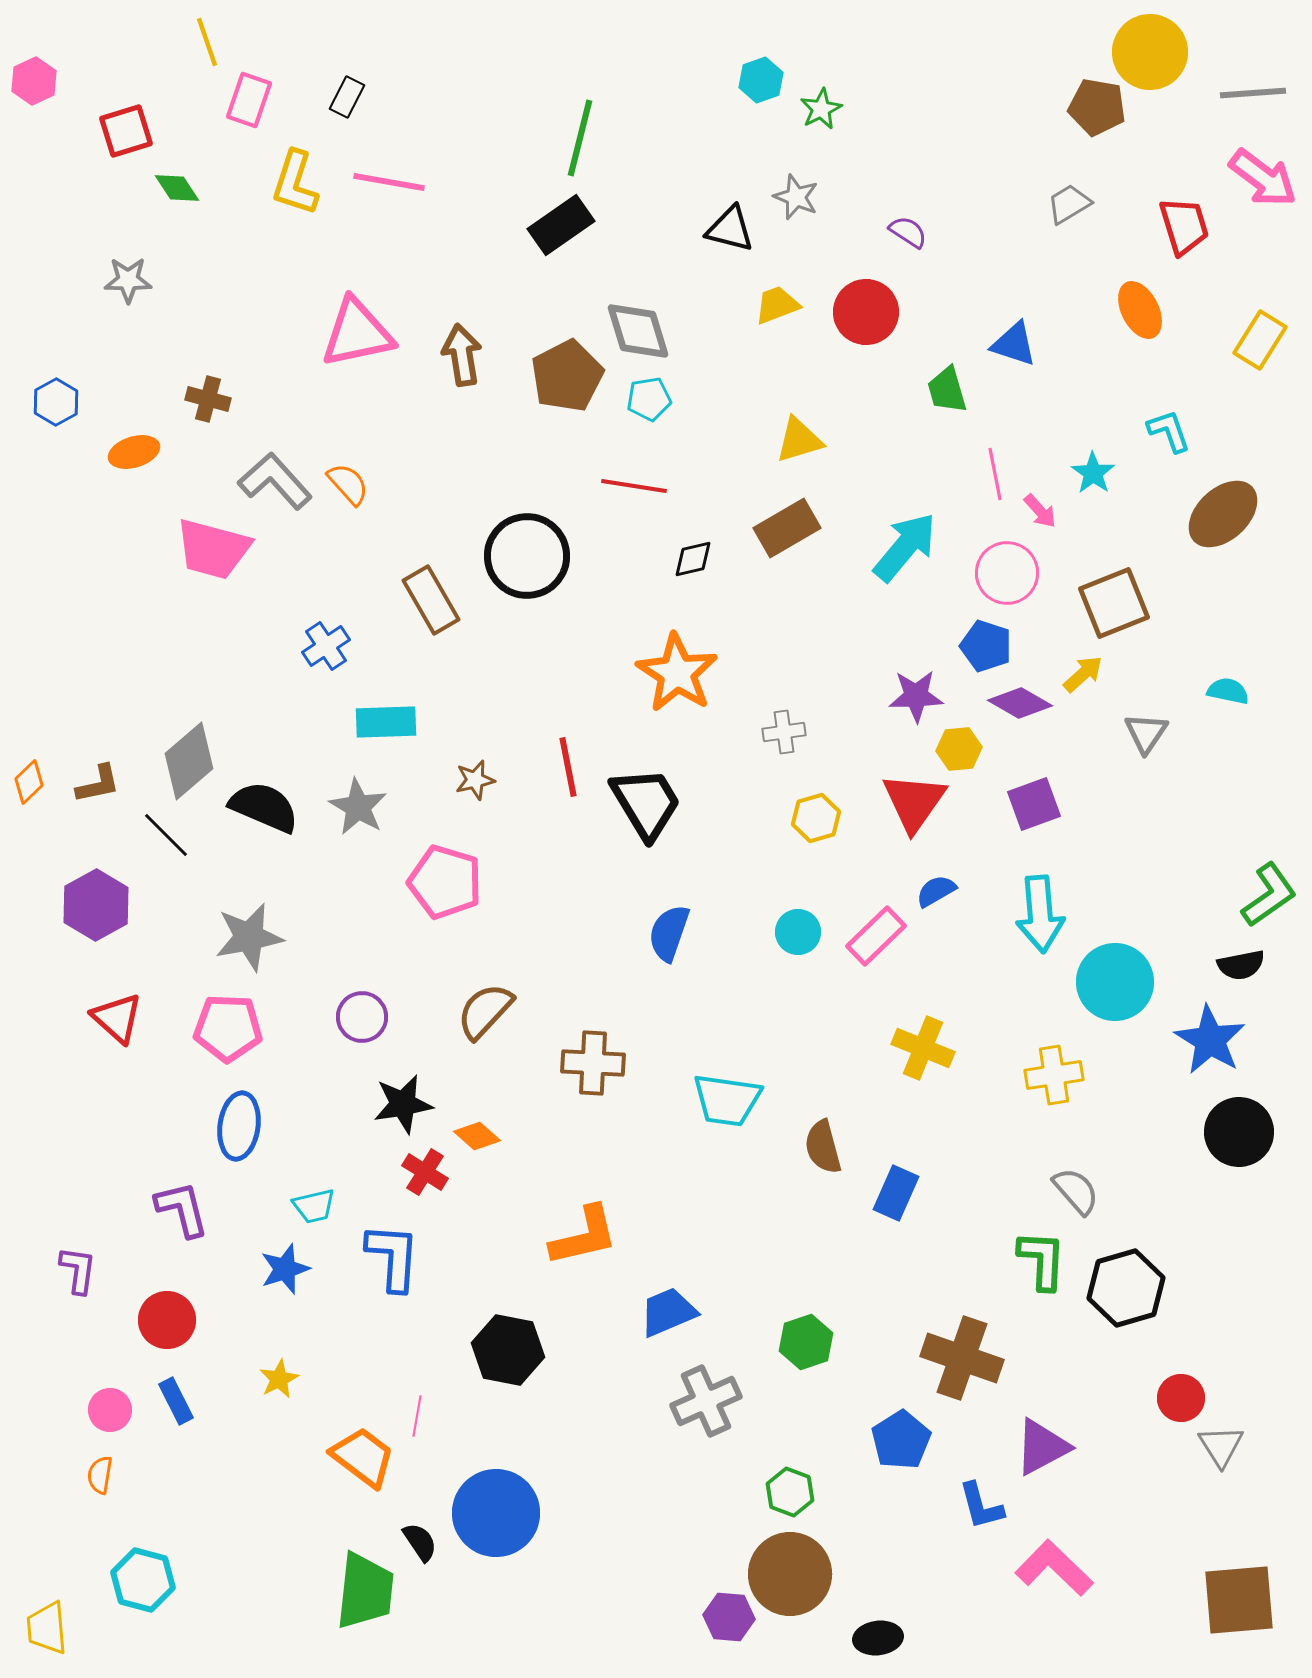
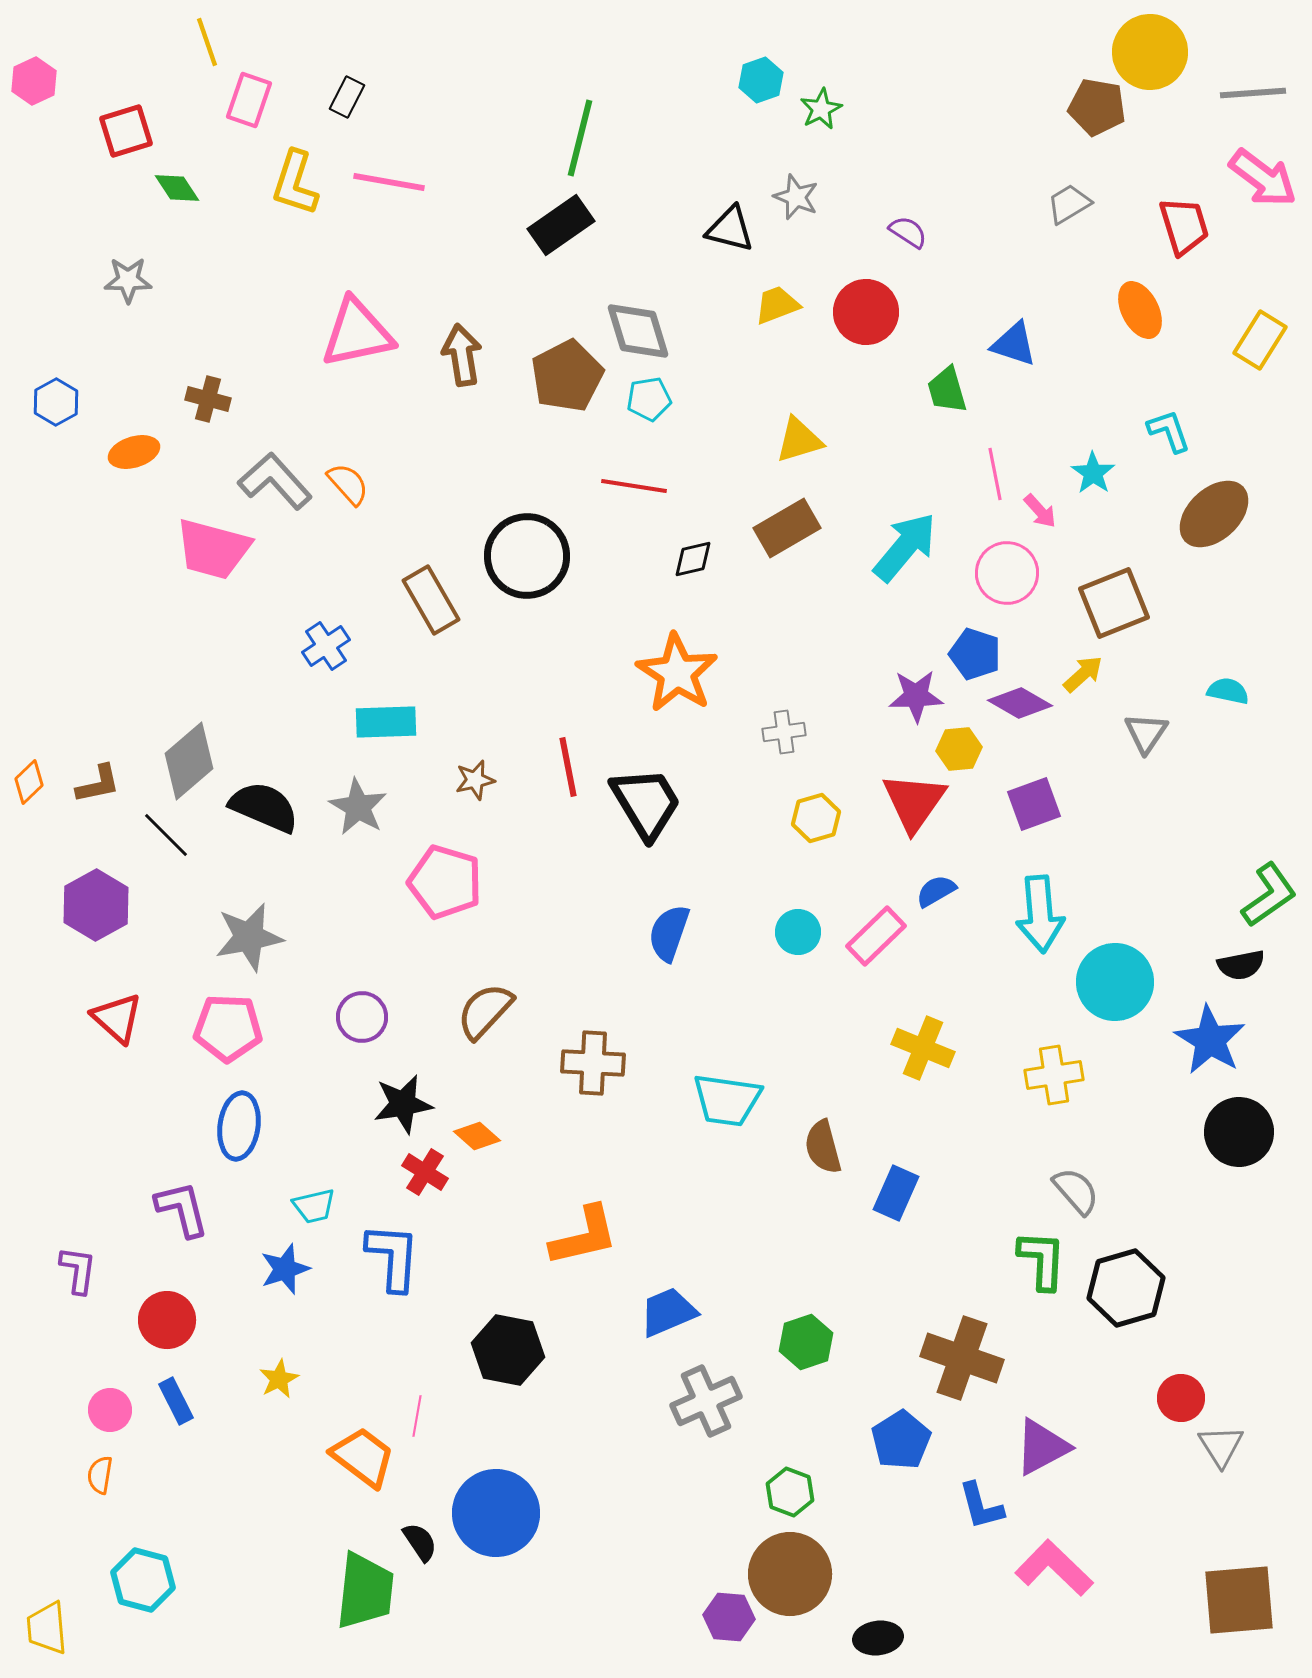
brown ellipse at (1223, 514): moved 9 px left
blue pentagon at (986, 646): moved 11 px left, 8 px down
